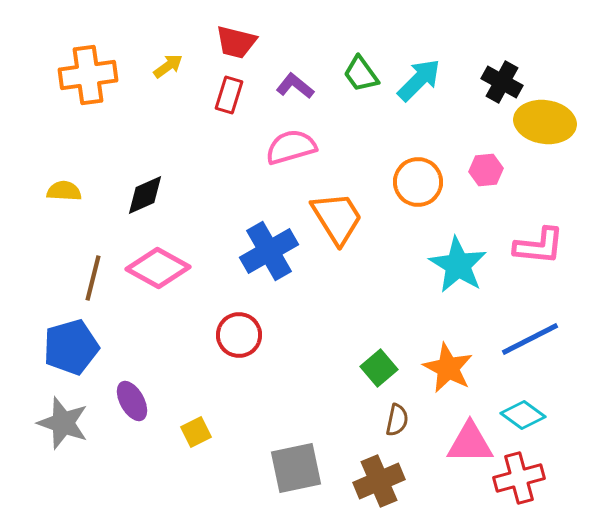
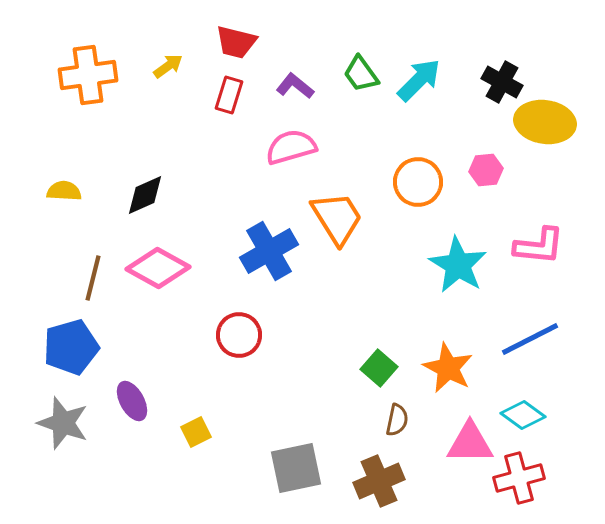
green square: rotated 9 degrees counterclockwise
